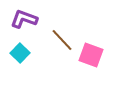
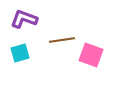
brown line: rotated 55 degrees counterclockwise
cyan square: rotated 30 degrees clockwise
